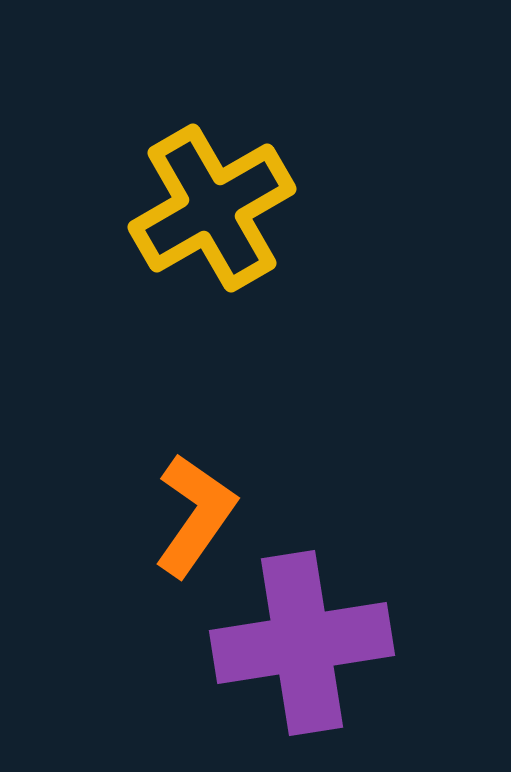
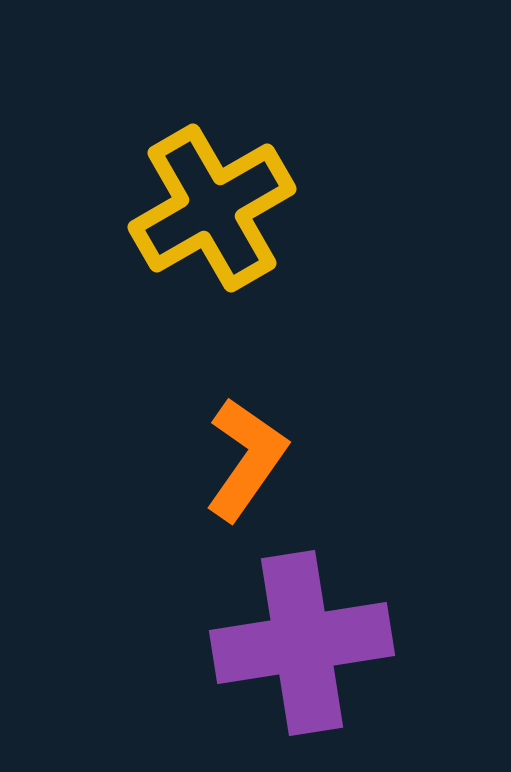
orange L-shape: moved 51 px right, 56 px up
